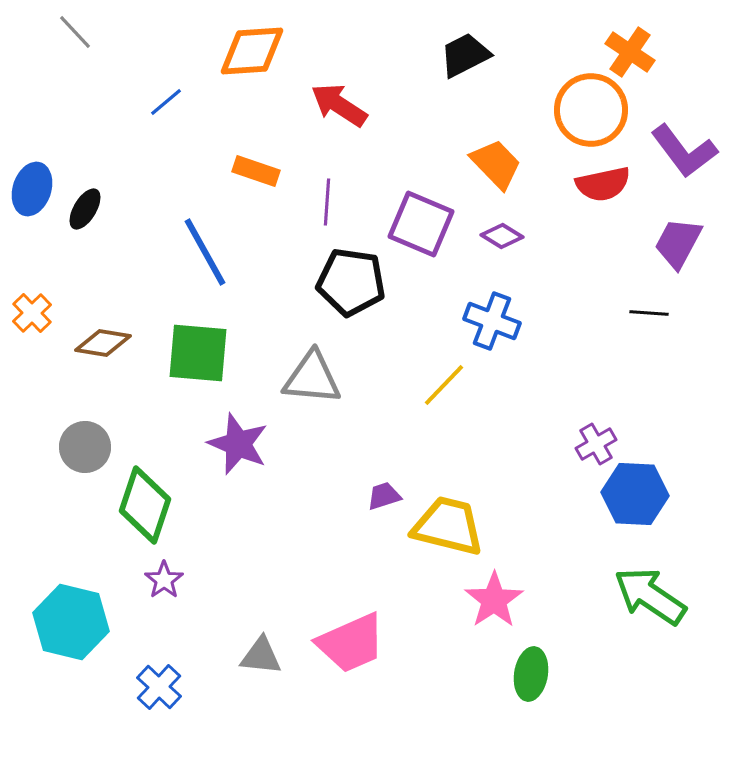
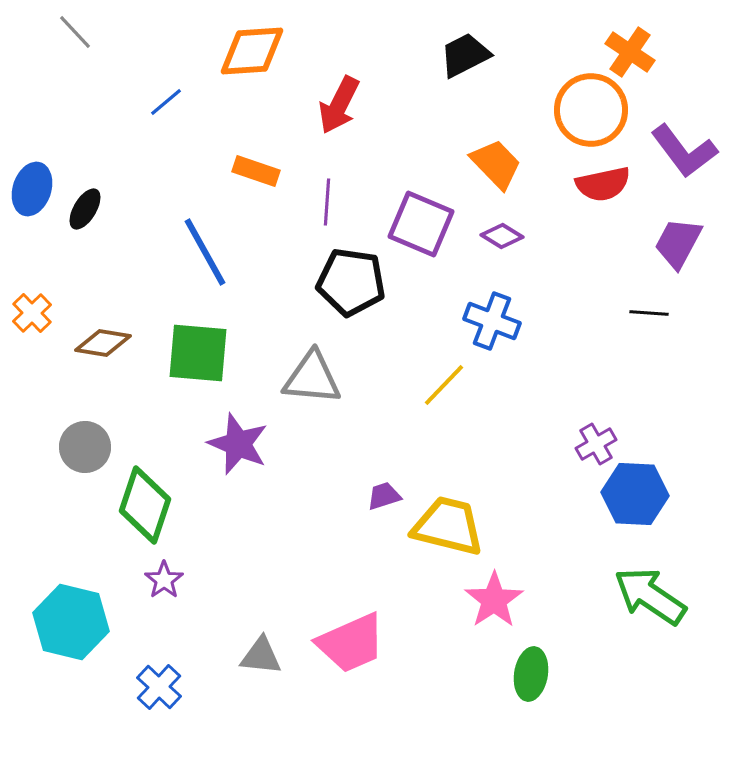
red arrow at (339, 105): rotated 96 degrees counterclockwise
